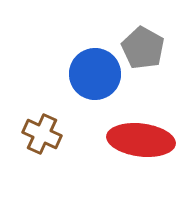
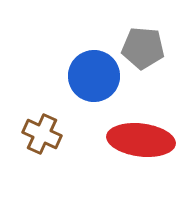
gray pentagon: rotated 24 degrees counterclockwise
blue circle: moved 1 px left, 2 px down
